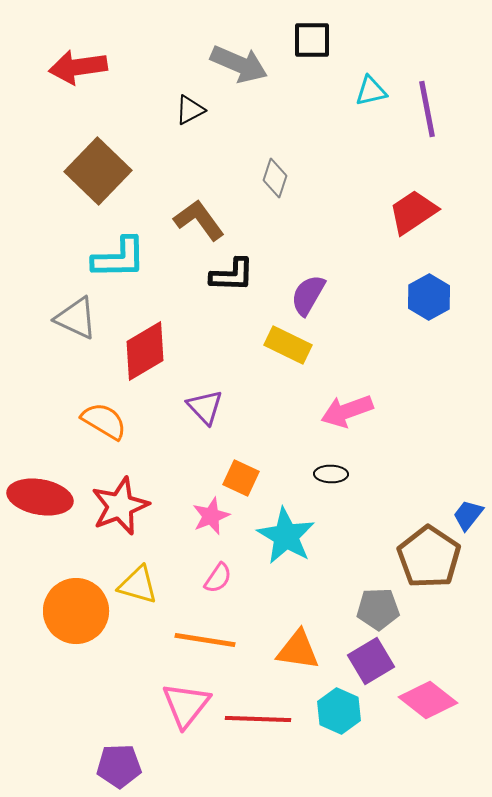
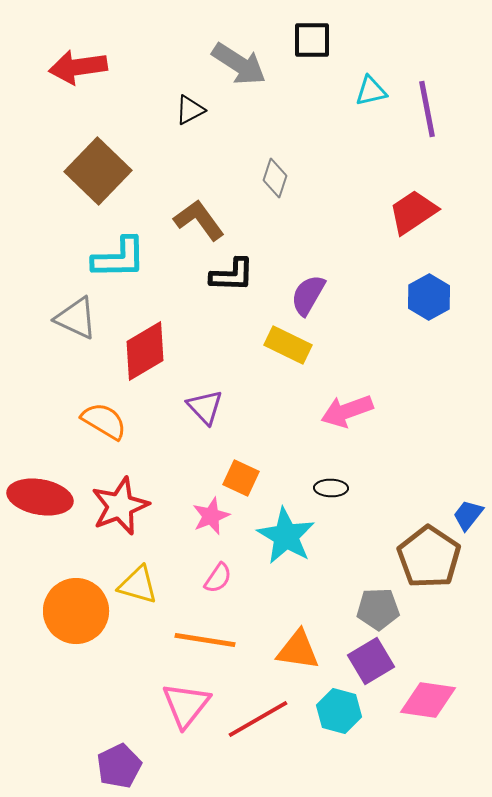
gray arrow: rotated 10 degrees clockwise
black ellipse: moved 14 px down
pink diamond: rotated 30 degrees counterclockwise
cyan hexagon: rotated 9 degrees counterclockwise
red line: rotated 32 degrees counterclockwise
purple pentagon: rotated 24 degrees counterclockwise
